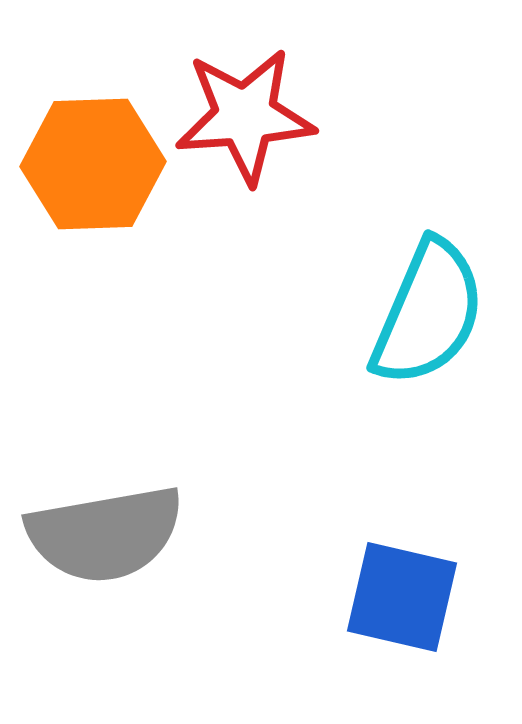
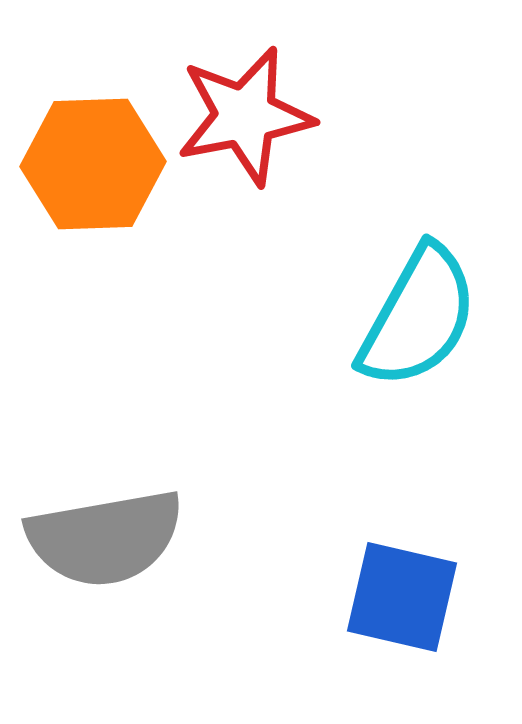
red star: rotated 7 degrees counterclockwise
cyan semicircle: moved 10 px left, 4 px down; rotated 6 degrees clockwise
gray semicircle: moved 4 px down
